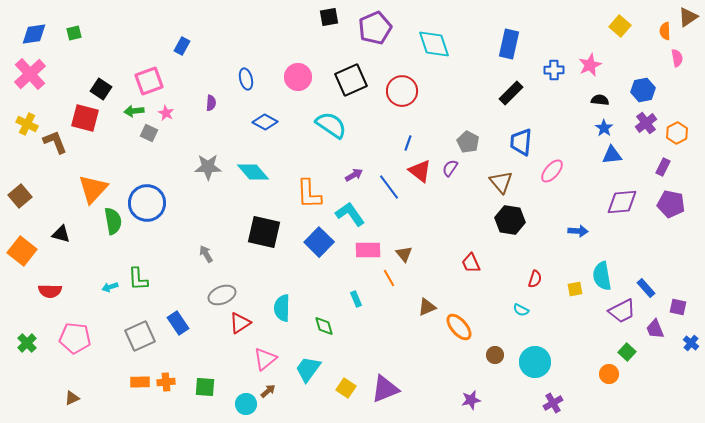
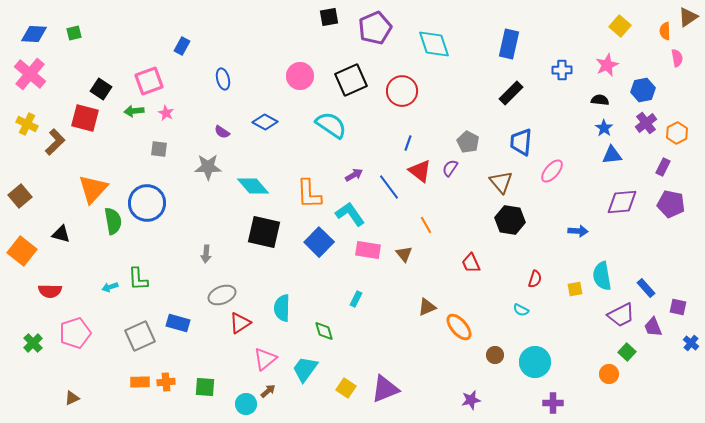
blue diamond at (34, 34): rotated 12 degrees clockwise
pink star at (590, 65): moved 17 px right
blue cross at (554, 70): moved 8 px right
pink cross at (30, 74): rotated 8 degrees counterclockwise
pink circle at (298, 77): moved 2 px right, 1 px up
blue ellipse at (246, 79): moved 23 px left
purple semicircle at (211, 103): moved 11 px right, 29 px down; rotated 119 degrees clockwise
gray square at (149, 133): moved 10 px right, 16 px down; rotated 18 degrees counterclockwise
brown L-shape at (55, 142): rotated 68 degrees clockwise
cyan diamond at (253, 172): moved 14 px down
pink rectangle at (368, 250): rotated 10 degrees clockwise
gray arrow at (206, 254): rotated 144 degrees counterclockwise
orange line at (389, 278): moved 37 px right, 53 px up
cyan rectangle at (356, 299): rotated 49 degrees clockwise
purple trapezoid at (622, 311): moved 1 px left, 4 px down
blue rectangle at (178, 323): rotated 40 degrees counterclockwise
green diamond at (324, 326): moved 5 px down
purple trapezoid at (655, 329): moved 2 px left, 2 px up
pink pentagon at (75, 338): moved 5 px up; rotated 24 degrees counterclockwise
green cross at (27, 343): moved 6 px right
cyan trapezoid at (308, 369): moved 3 px left
purple cross at (553, 403): rotated 30 degrees clockwise
